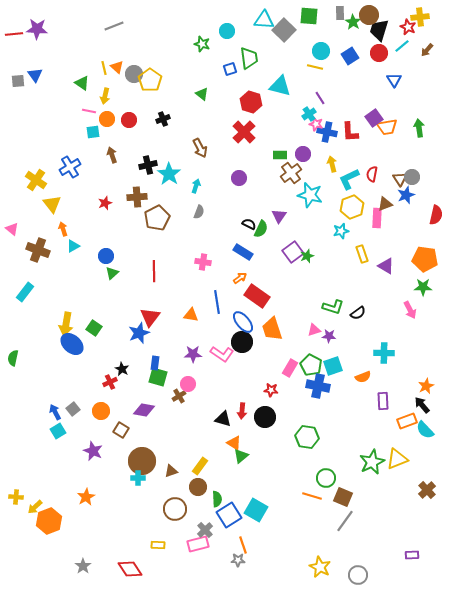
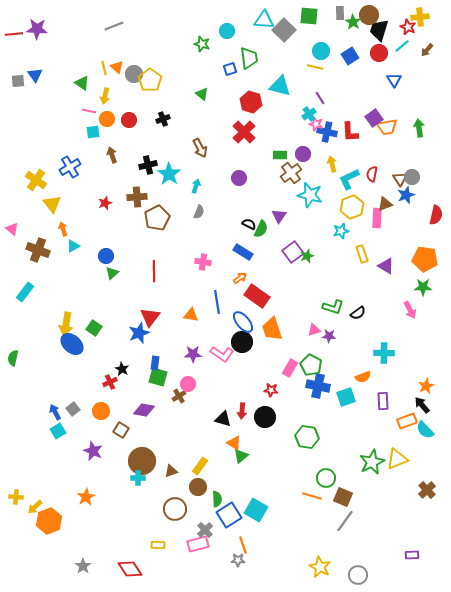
cyan square at (333, 366): moved 13 px right, 31 px down
